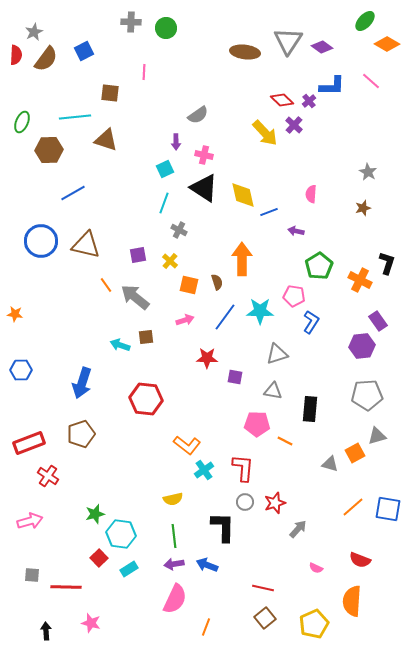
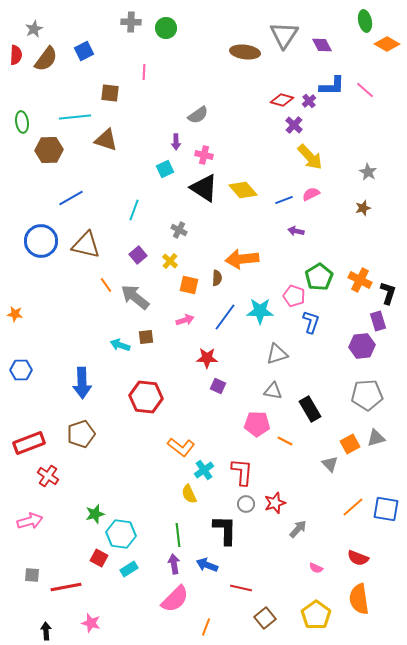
green ellipse at (365, 21): rotated 55 degrees counterclockwise
gray star at (34, 32): moved 3 px up
gray triangle at (288, 41): moved 4 px left, 6 px up
purple diamond at (322, 47): moved 2 px up; rotated 25 degrees clockwise
pink line at (371, 81): moved 6 px left, 9 px down
red diamond at (282, 100): rotated 30 degrees counterclockwise
green ellipse at (22, 122): rotated 30 degrees counterclockwise
yellow arrow at (265, 133): moved 45 px right, 24 px down
blue line at (73, 193): moved 2 px left, 5 px down
pink semicircle at (311, 194): rotated 60 degrees clockwise
yellow diamond at (243, 195): moved 5 px up; rotated 28 degrees counterclockwise
cyan line at (164, 203): moved 30 px left, 7 px down
blue line at (269, 212): moved 15 px right, 12 px up
purple square at (138, 255): rotated 30 degrees counterclockwise
orange arrow at (242, 259): rotated 96 degrees counterclockwise
black L-shape at (387, 263): moved 1 px right, 30 px down
green pentagon at (319, 266): moved 11 px down
brown semicircle at (217, 282): moved 4 px up; rotated 21 degrees clockwise
pink pentagon at (294, 296): rotated 10 degrees clockwise
purple rectangle at (378, 321): rotated 18 degrees clockwise
blue L-shape at (311, 322): rotated 15 degrees counterclockwise
purple square at (235, 377): moved 17 px left, 9 px down; rotated 14 degrees clockwise
blue arrow at (82, 383): rotated 20 degrees counterclockwise
red hexagon at (146, 399): moved 2 px up
black rectangle at (310, 409): rotated 35 degrees counterclockwise
gray triangle at (377, 436): moved 1 px left, 2 px down
orange L-shape at (187, 445): moved 6 px left, 2 px down
orange square at (355, 453): moved 5 px left, 9 px up
gray triangle at (330, 464): rotated 30 degrees clockwise
red L-shape at (243, 468): moved 1 px left, 4 px down
yellow semicircle at (173, 499): moved 16 px right, 5 px up; rotated 78 degrees clockwise
gray circle at (245, 502): moved 1 px right, 2 px down
blue square at (388, 509): moved 2 px left
black L-shape at (223, 527): moved 2 px right, 3 px down
green line at (174, 536): moved 4 px right, 1 px up
red square at (99, 558): rotated 18 degrees counterclockwise
red semicircle at (360, 560): moved 2 px left, 2 px up
purple arrow at (174, 564): rotated 90 degrees clockwise
red line at (66, 587): rotated 12 degrees counterclockwise
red line at (263, 588): moved 22 px left
pink semicircle at (175, 599): rotated 20 degrees clockwise
orange semicircle at (352, 601): moved 7 px right, 2 px up; rotated 12 degrees counterclockwise
yellow pentagon at (314, 624): moved 2 px right, 9 px up; rotated 12 degrees counterclockwise
